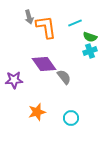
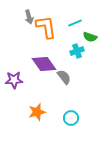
cyan cross: moved 13 px left
